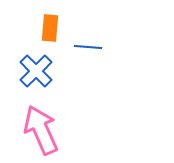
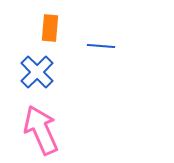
blue line: moved 13 px right, 1 px up
blue cross: moved 1 px right, 1 px down
